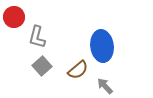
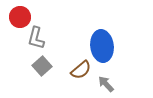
red circle: moved 6 px right
gray L-shape: moved 1 px left, 1 px down
brown semicircle: moved 3 px right
gray arrow: moved 1 px right, 2 px up
